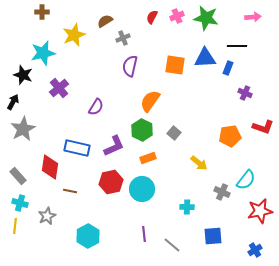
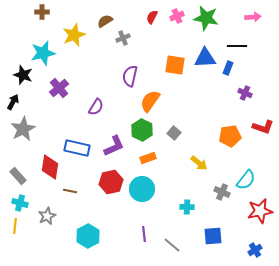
purple semicircle at (130, 66): moved 10 px down
